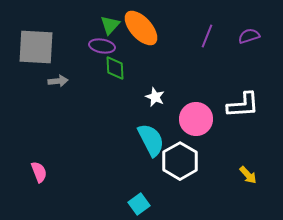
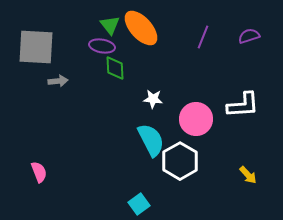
green triangle: rotated 20 degrees counterclockwise
purple line: moved 4 px left, 1 px down
white star: moved 2 px left, 2 px down; rotated 18 degrees counterclockwise
